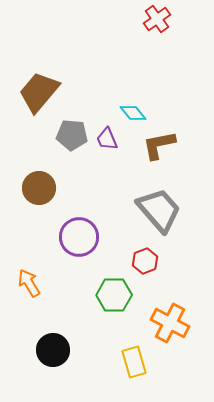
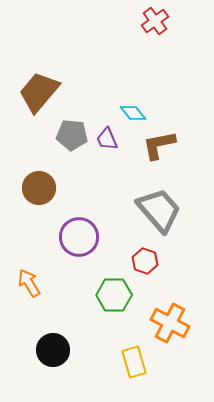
red cross: moved 2 px left, 2 px down
red hexagon: rotated 20 degrees counterclockwise
